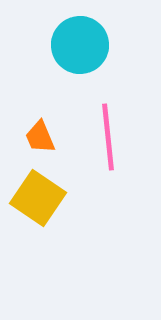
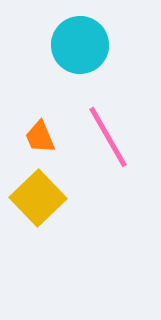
pink line: rotated 24 degrees counterclockwise
yellow square: rotated 12 degrees clockwise
